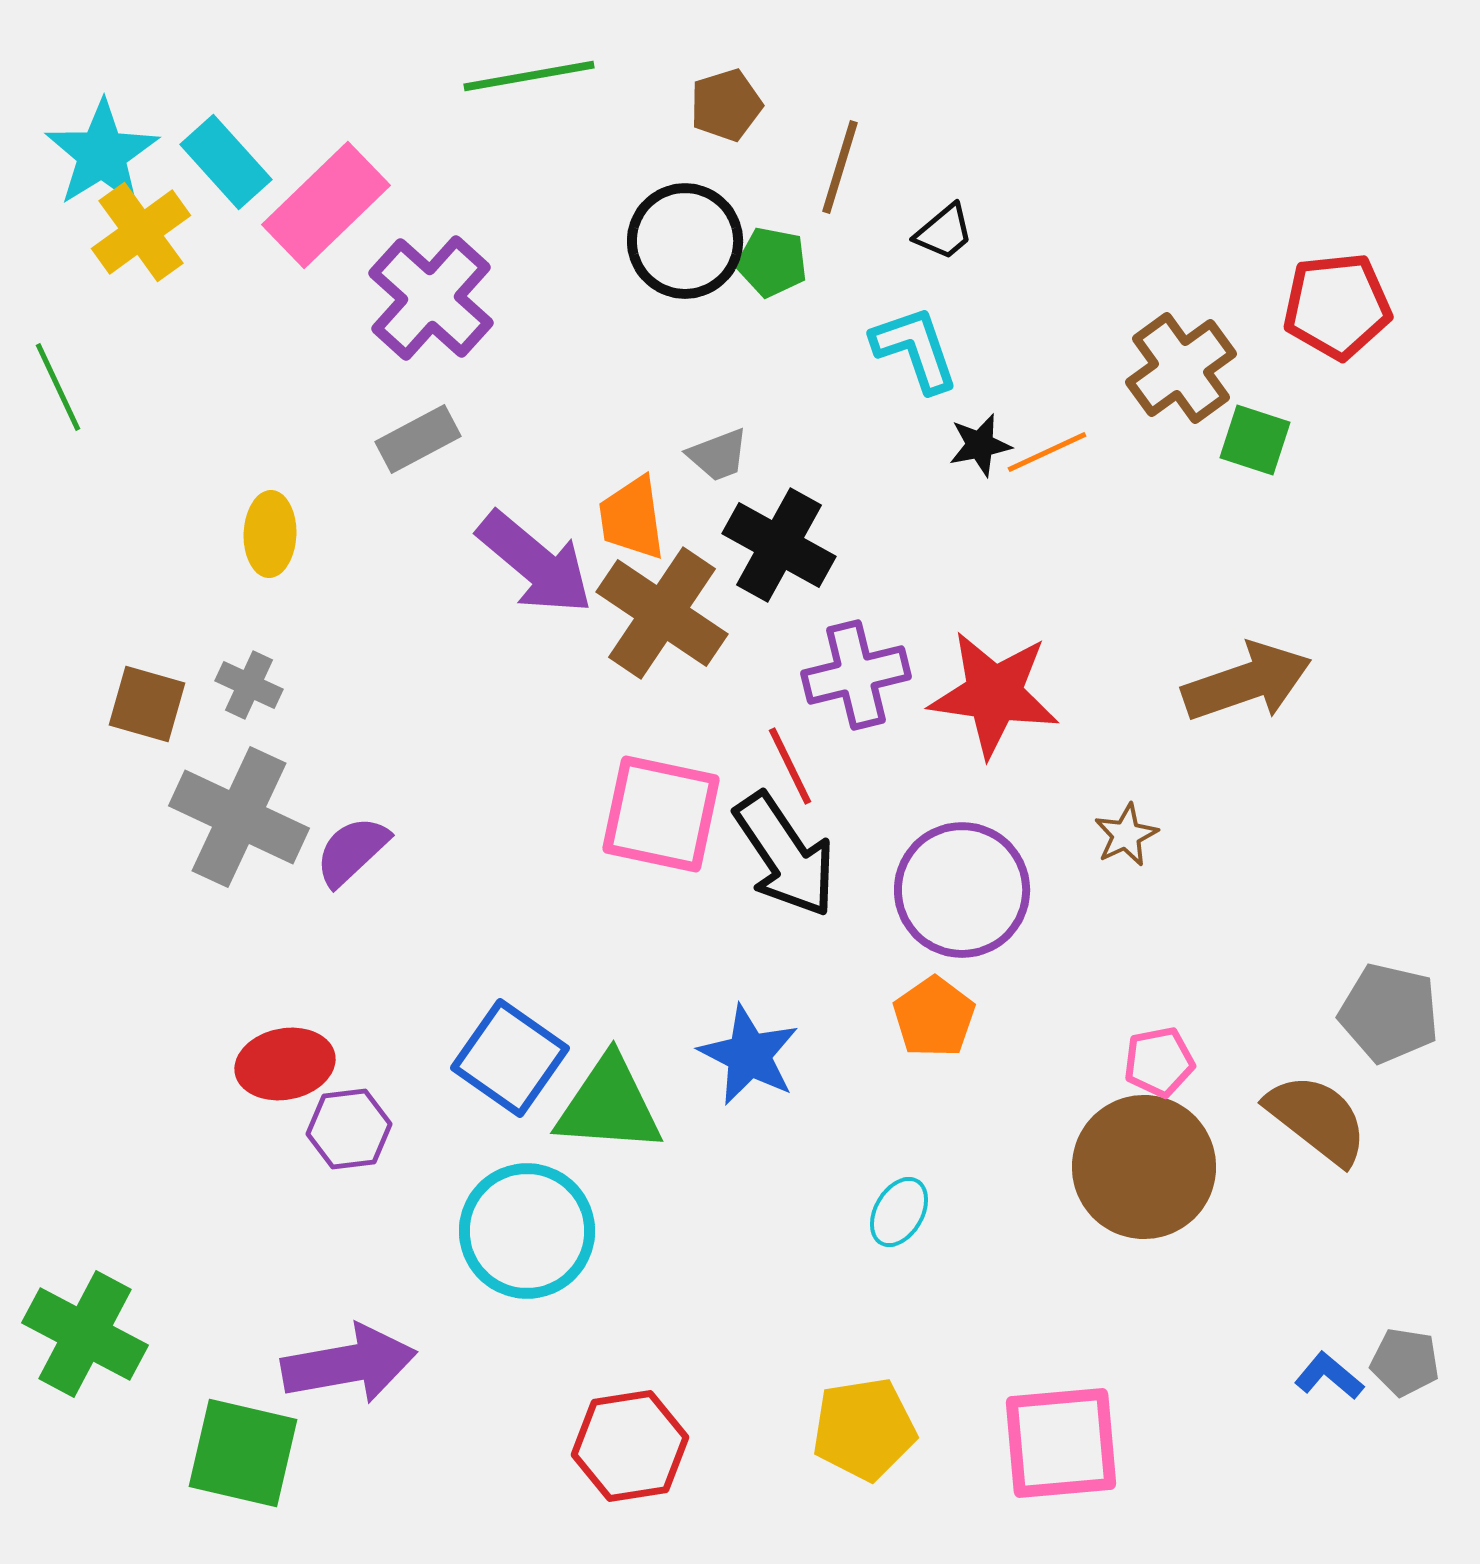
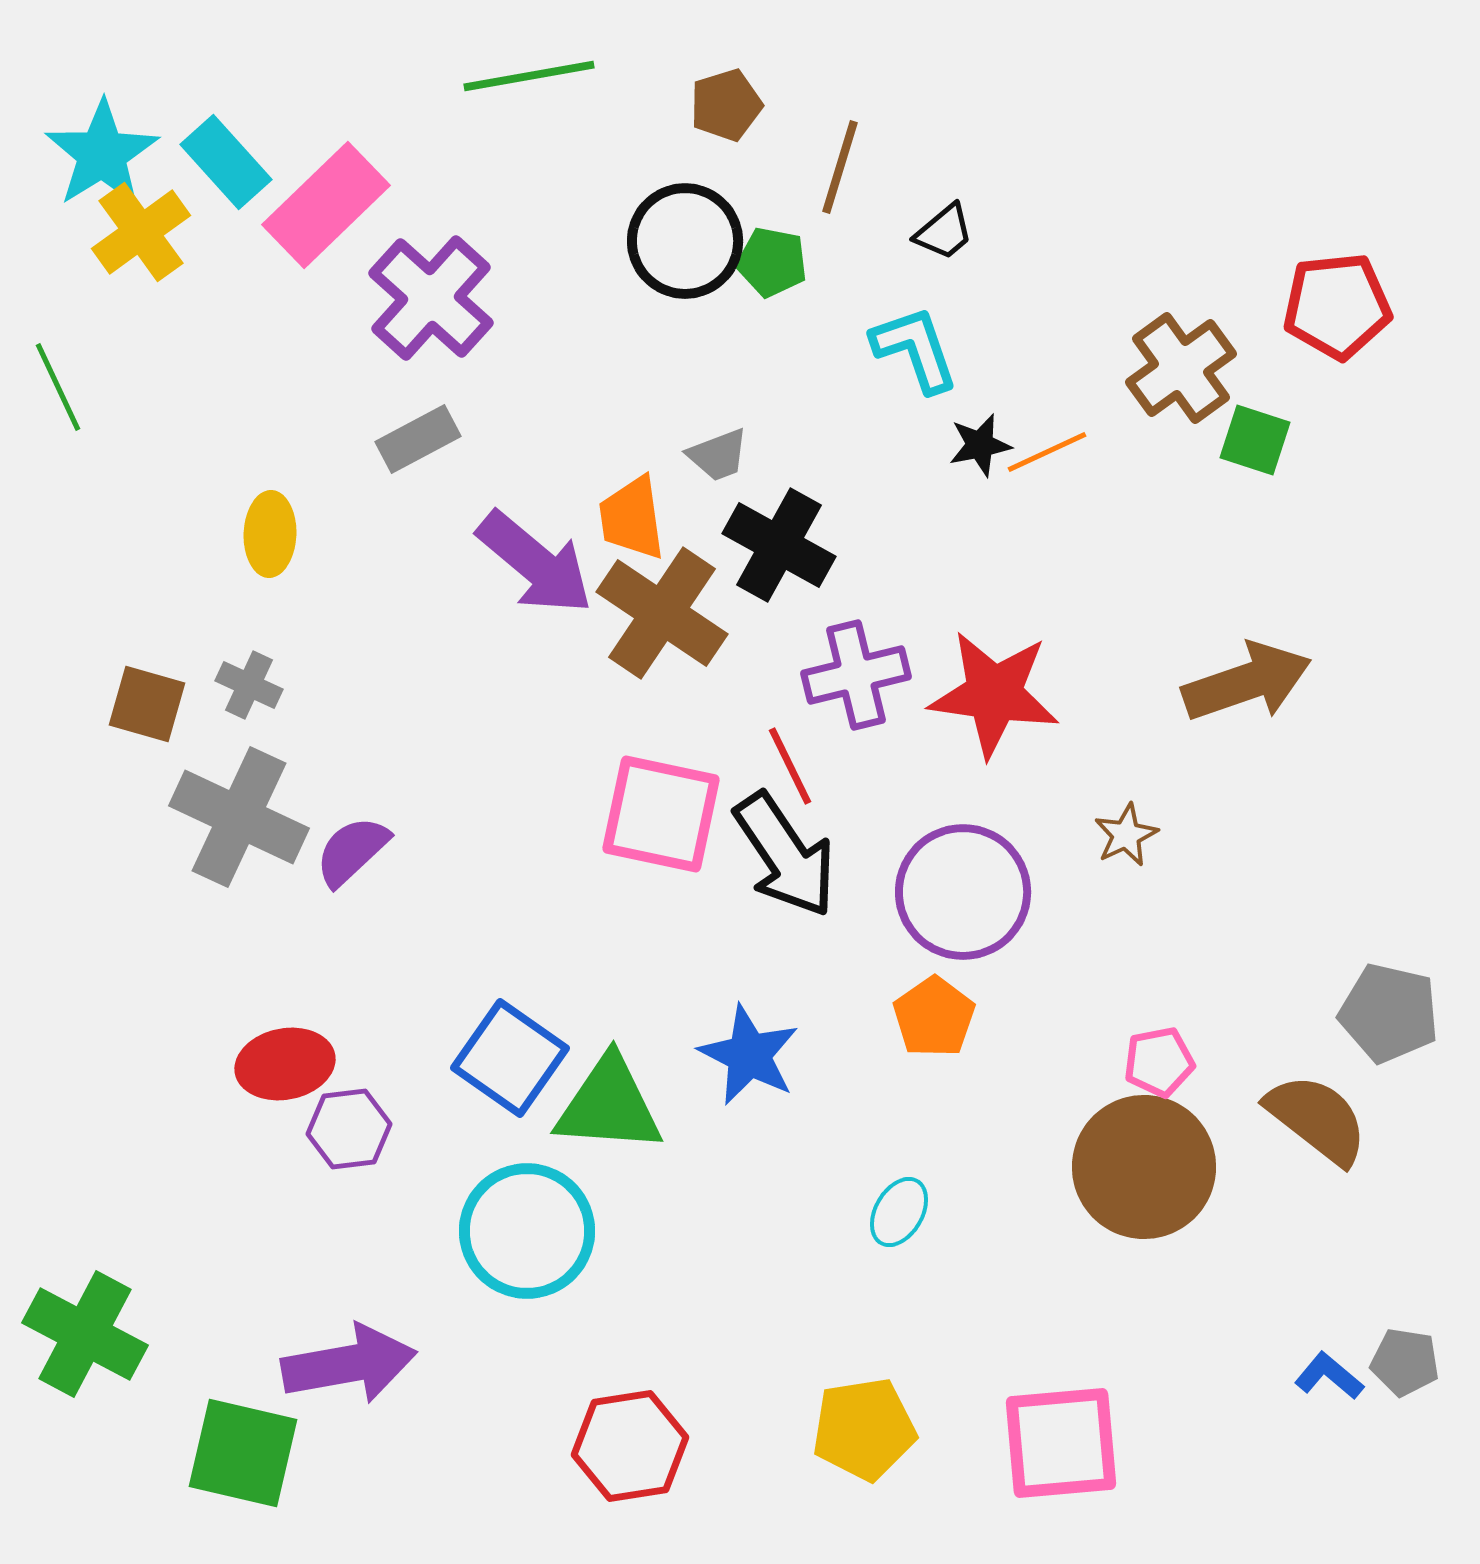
purple circle at (962, 890): moved 1 px right, 2 px down
